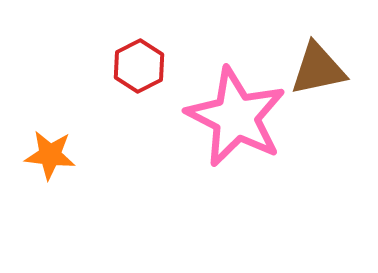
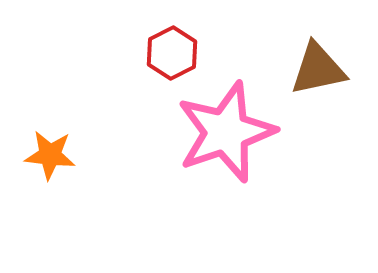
red hexagon: moved 33 px right, 13 px up
pink star: moved 10 px left, 15 px down; rotated 26 degrees clockwise
